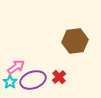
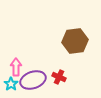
pink arrow: rotated 54 degrees counterclockwise
red cross: rotated 24 degrees counterclockwise
cyan star: moved 1 px right, 2 px down
